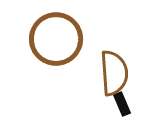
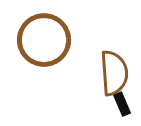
brown circle: moved 12 px left, 1 px down
